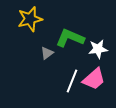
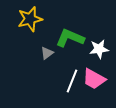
white star: moved 1 px right
pink trapezoid: rotated 70 degrees clockwise
